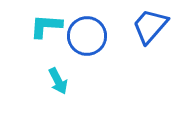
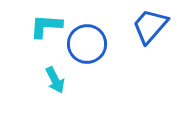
blue circle: moved 8 px down
cyan arrow: moved 3 px left, 1 px up
